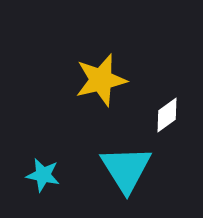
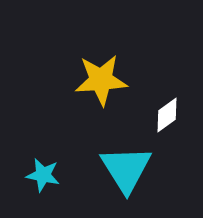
yellow star: rotated 10 degrees clockwise
